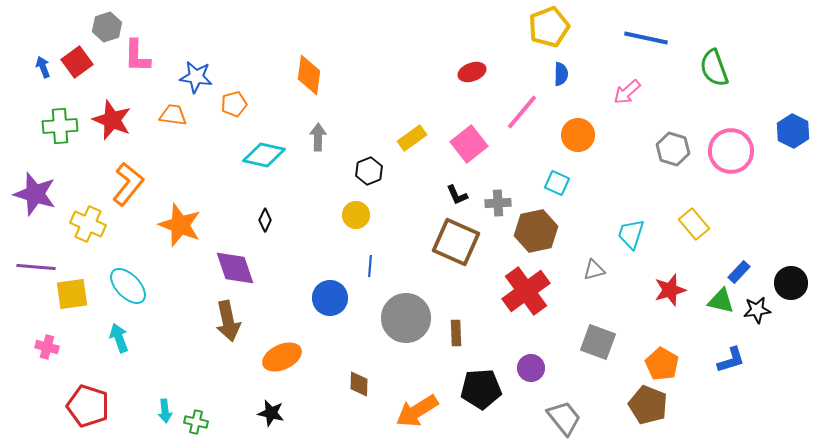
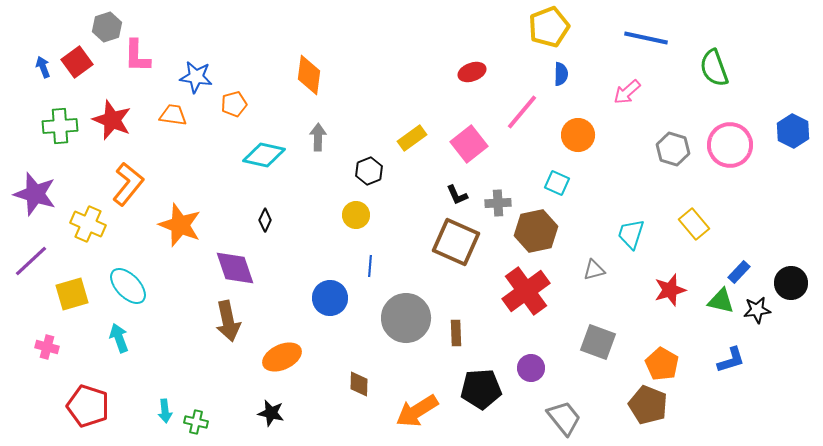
pink circle at (731, 151): moved 1 px left, 6 px up
purple line at (36, 267): moved 5 px left, 6 px up; rotated 48 degrees counterclockwise
yellow square at (72, 294): rotated 8 degrees counterclockwise
